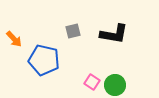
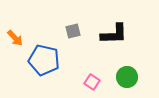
black L-shape: rotated 12 degrees counterclockwise
orange arrow: moved 1 px right, 1 px up
green circle: moved 12 px right, 8 px up
